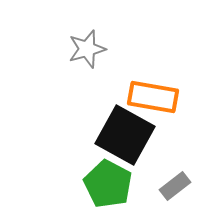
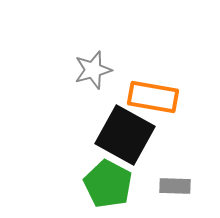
gray star: moved 6 px right, 21 px down
gray rectangle: rotated 40 degrees clockwise
